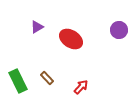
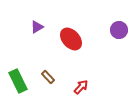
red ellipse: rotated 15 degrees clockwise
brown rectangle: moved 1 px right, 1 px up
